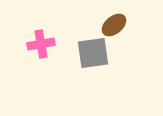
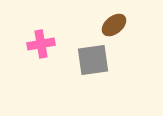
gray square: moved 7 px down
